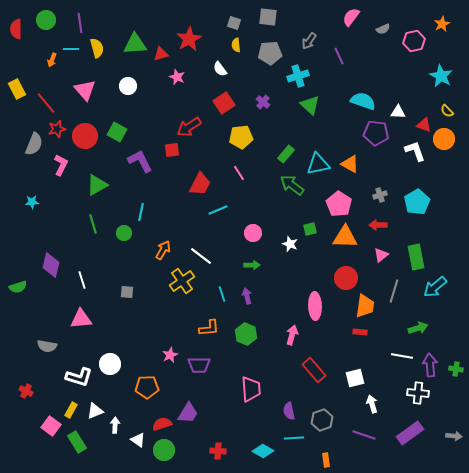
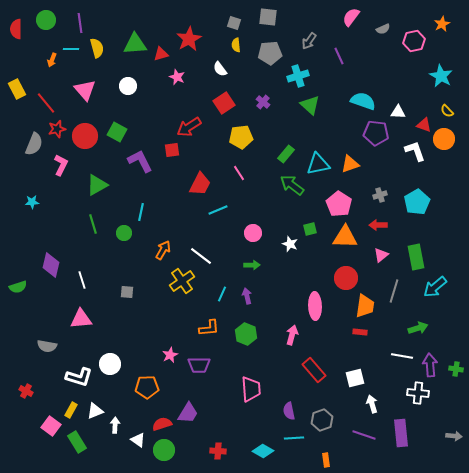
orange triangle at (350, 164): rotated 48 degrees counterclockwise
cyan line at (222, 294): rotated 42 degrees clockwise
purple rectangle at (410, 433): moved 9 px left; rotated 60 degrees counterclockwise
